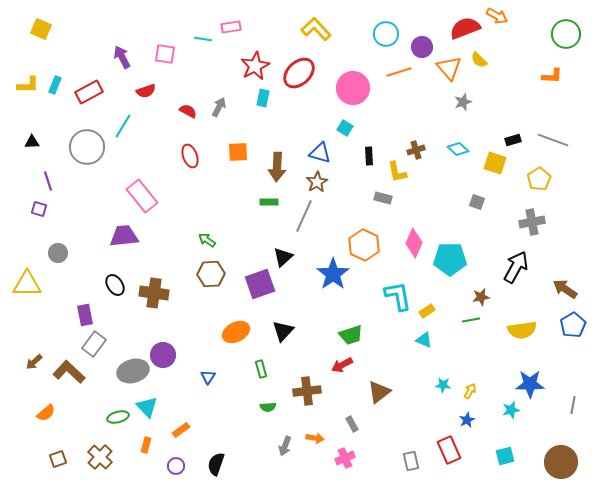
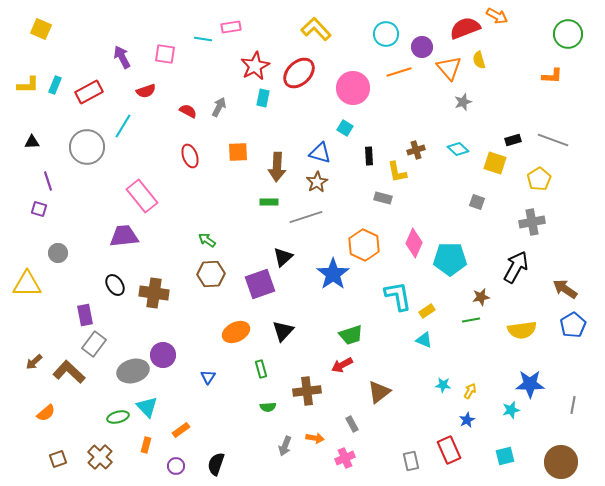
green circle at (566, 34): moved 2 px right
yellow semicircle at (479, 60): rotated 30 degrees clockwise
gray line at (304, 216): moved 2 px right, 1 px down; rotated 48 degrees clockwise
